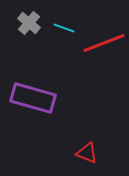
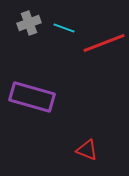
gray cross: rotated 30 degrees clockwise
purple rectangle: moved 1 px left, 1 px up
red triangle: moved 3 px up
